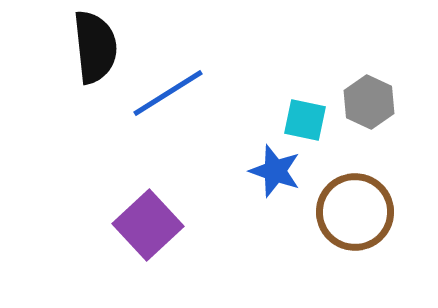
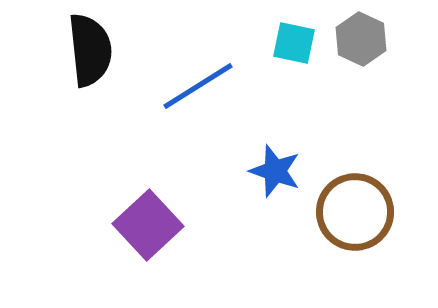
black semicircle: moved 5 px left, 3 px down
blue line: moved 30 px right, 7 px up
gray hexagon: moved 8 px left, 63 px up
cyan square: moved 11 px left, 77 px up
